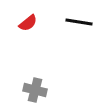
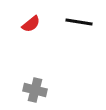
red semicircle: moved 3 px right, 1 px down
